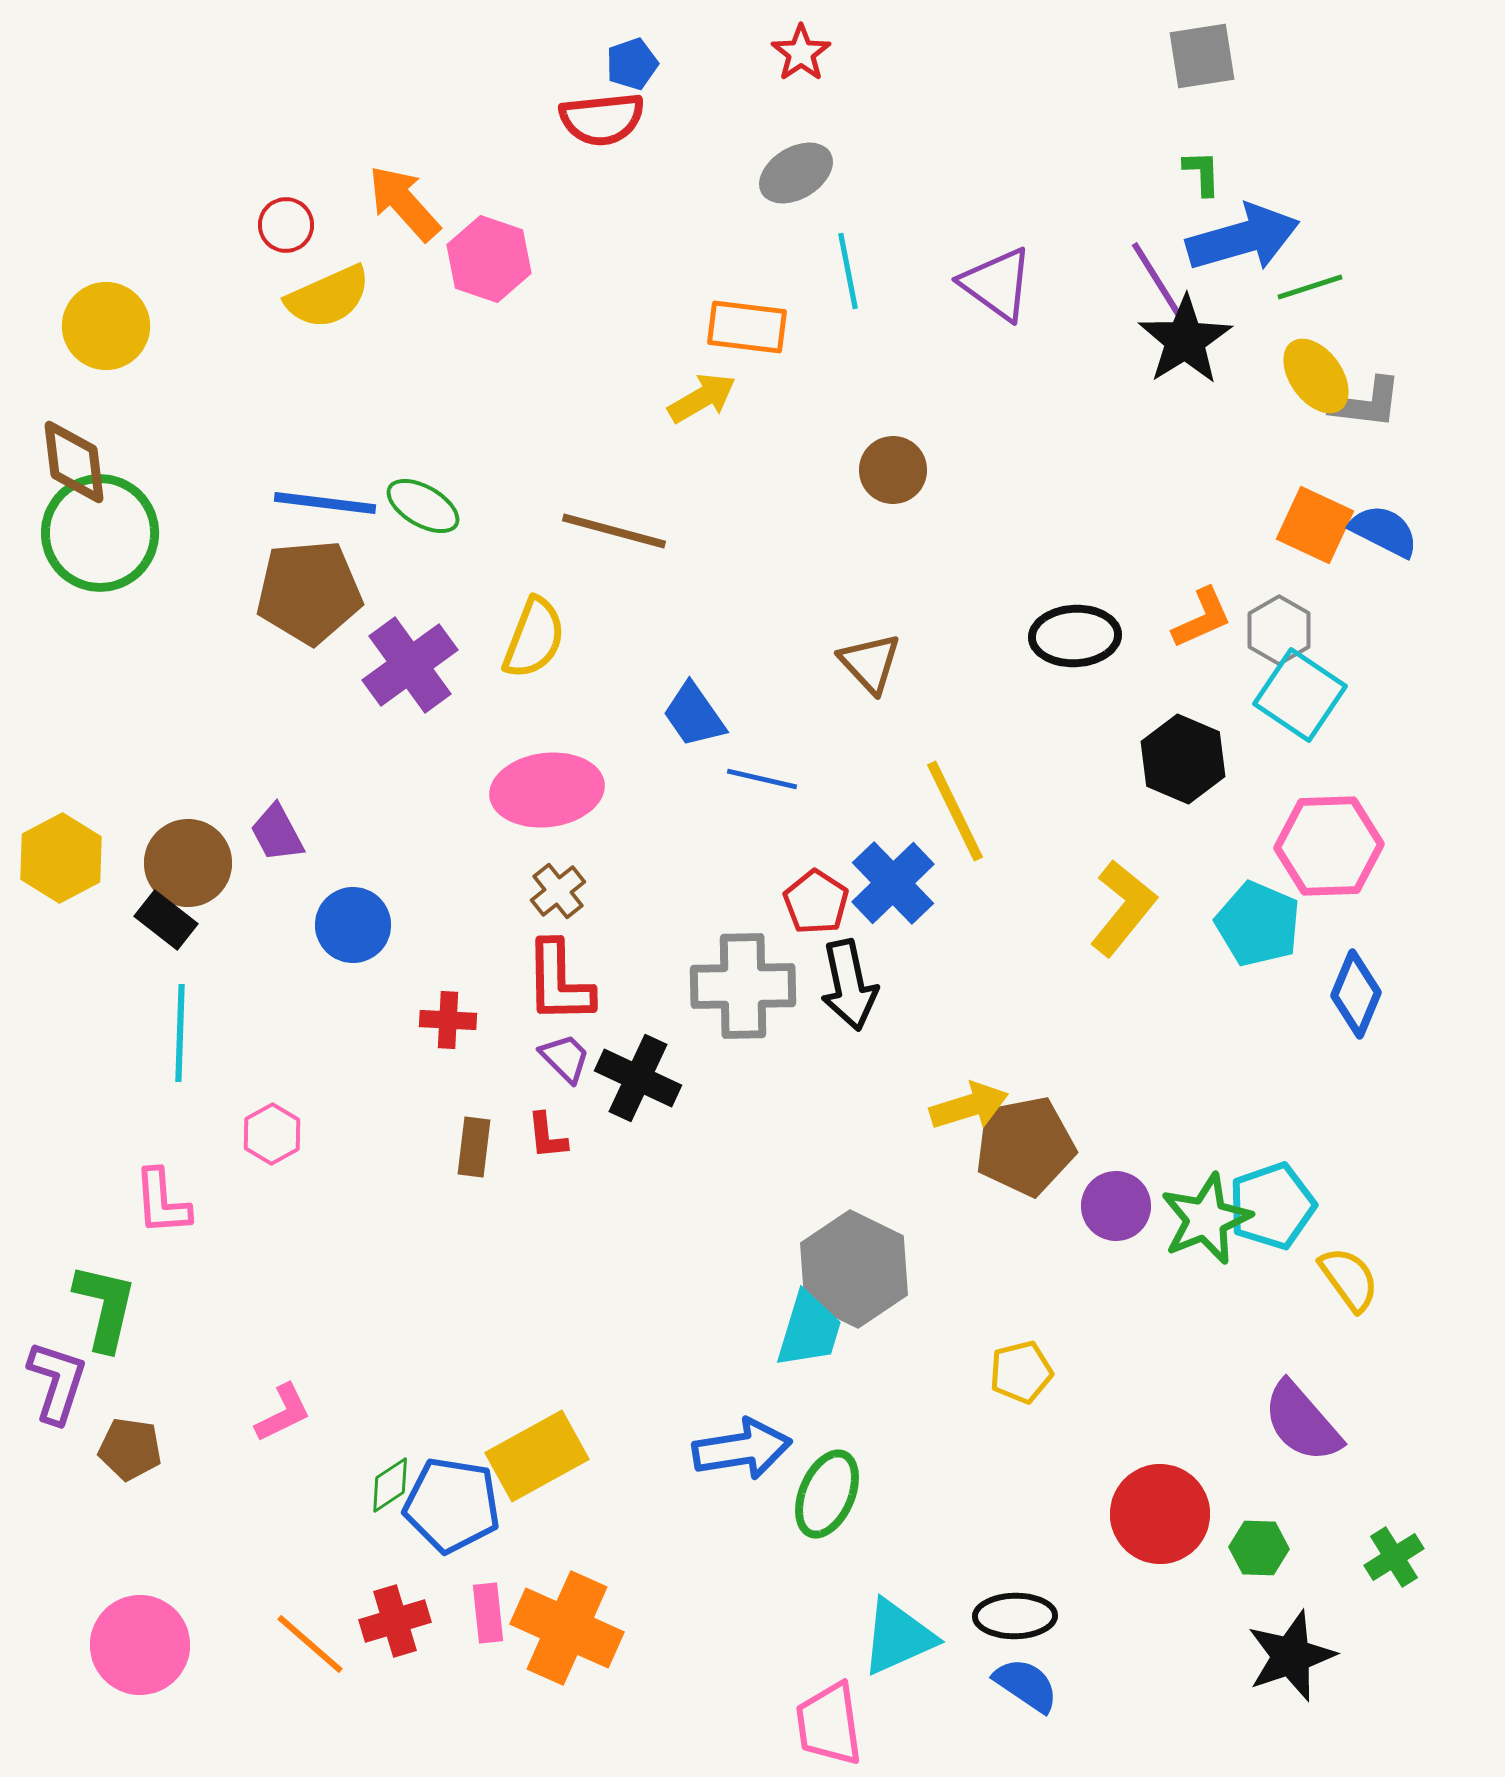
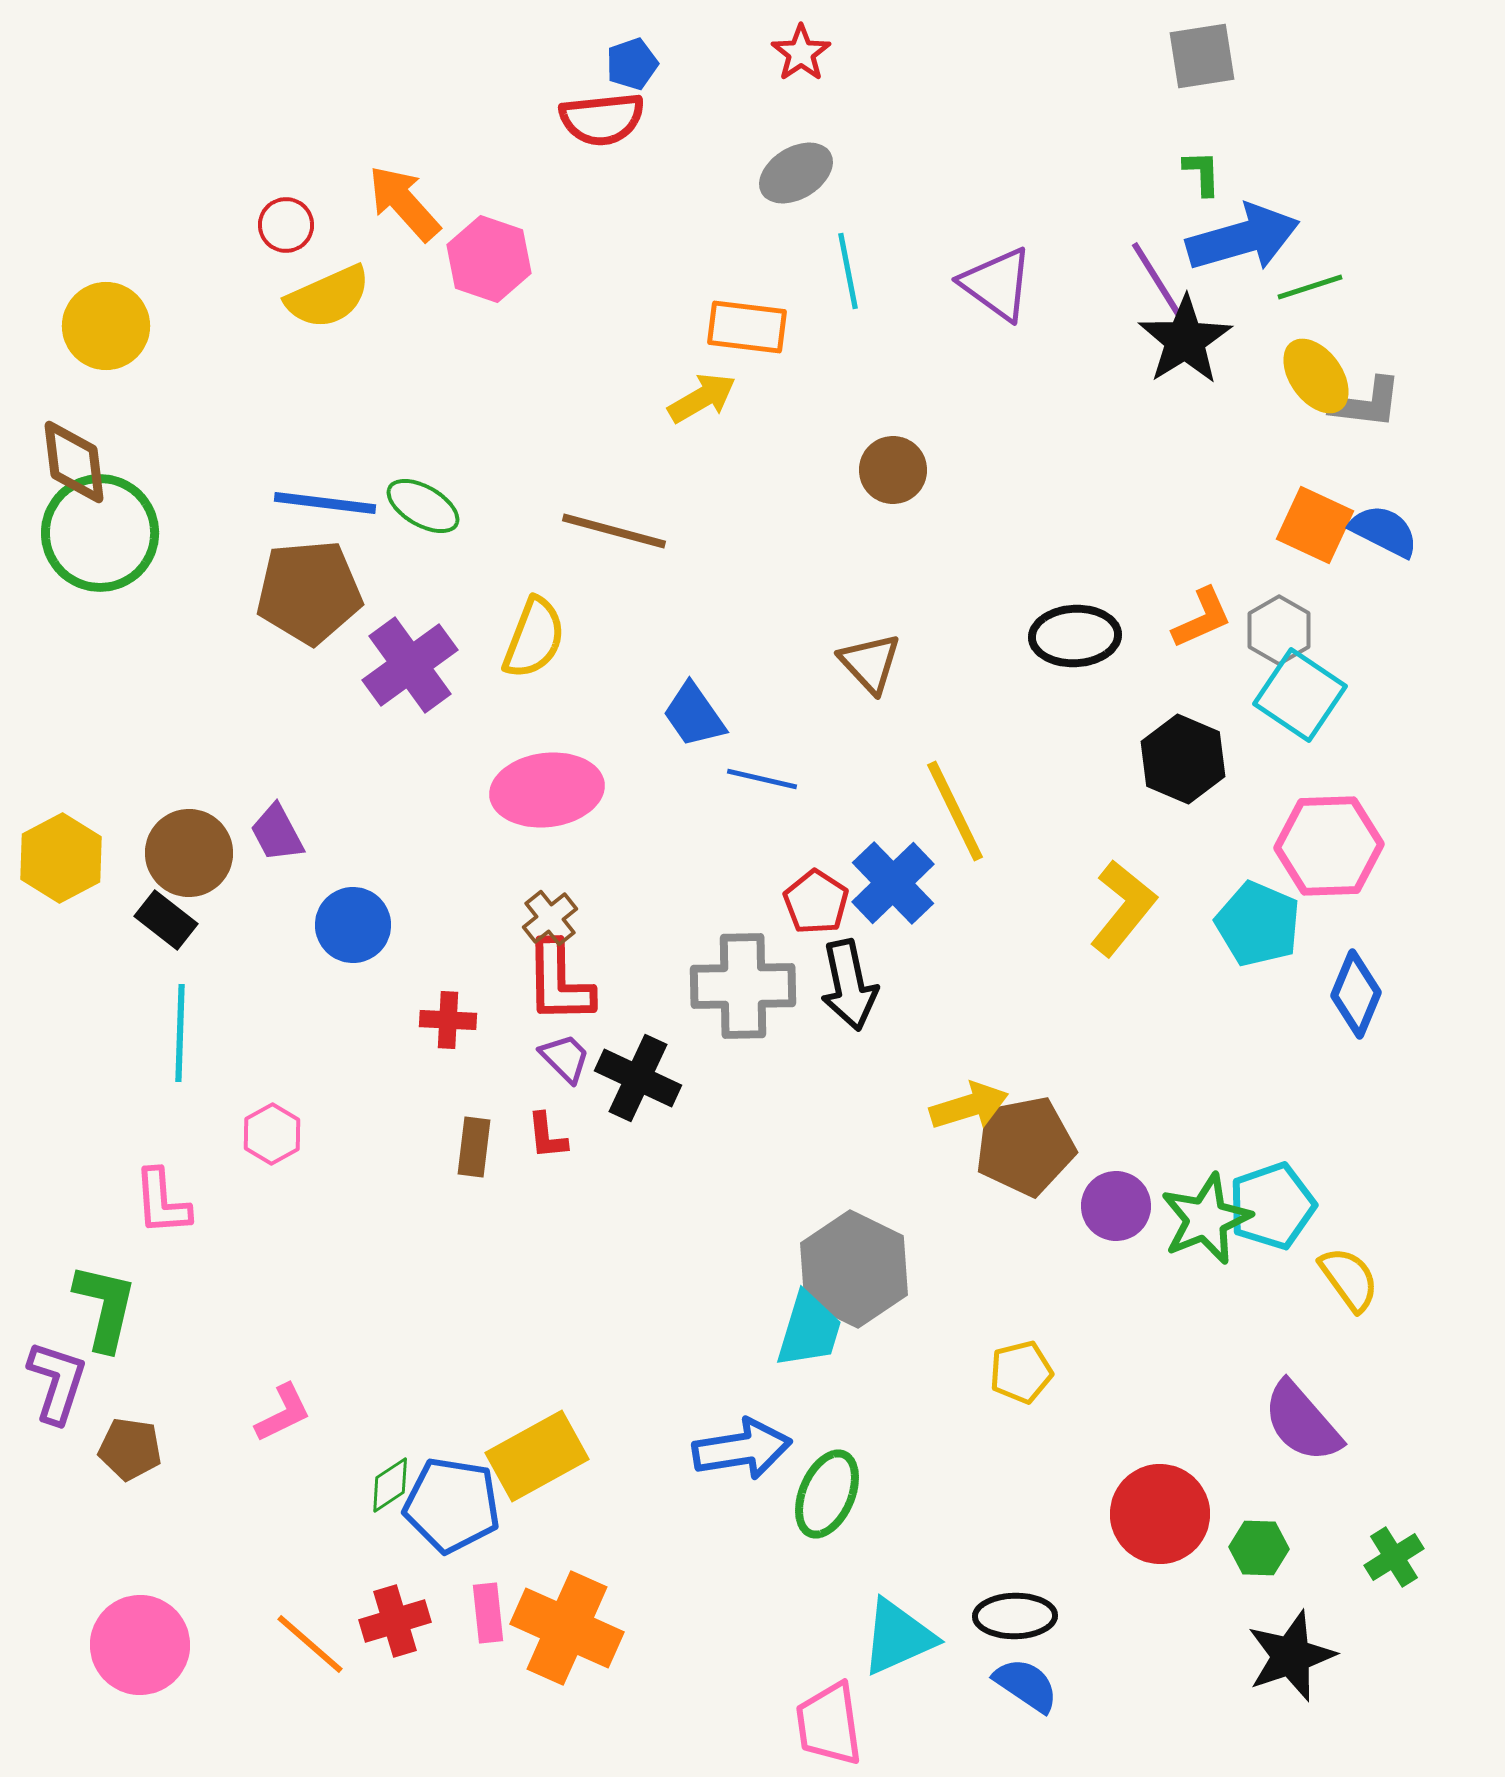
brown circle at (188, 863): moved 1 px right, 10 px up
brown cross at (558, 891): moved 8 px left, 27 px down
